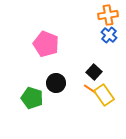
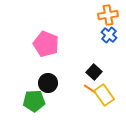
black circle: moved 8 px left
green pentagon: moved 2 px right, 3 px down; rotated 20 degrees counterclockwise
